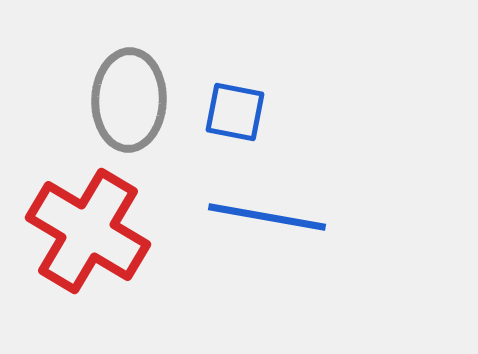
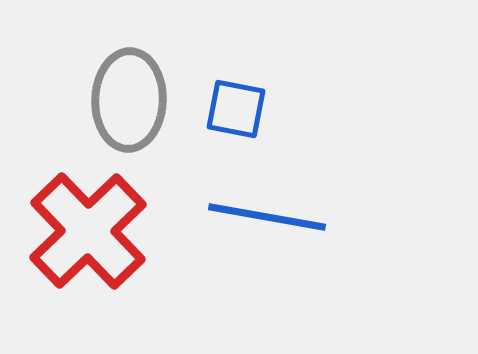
blue square: moved 1 px right, 3 px up
red cross: rotated 15 degrees clockwise
